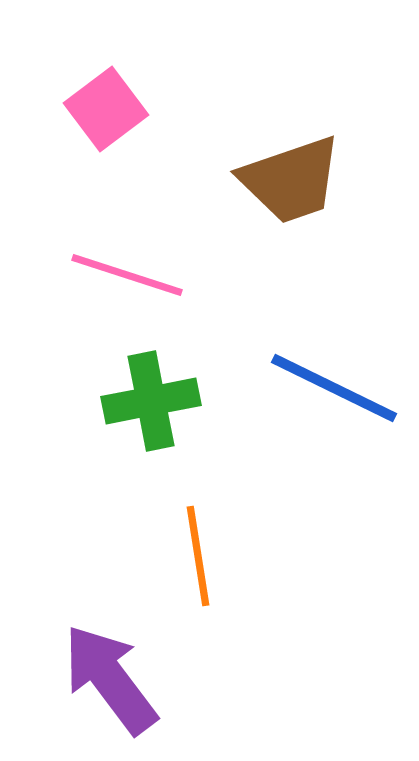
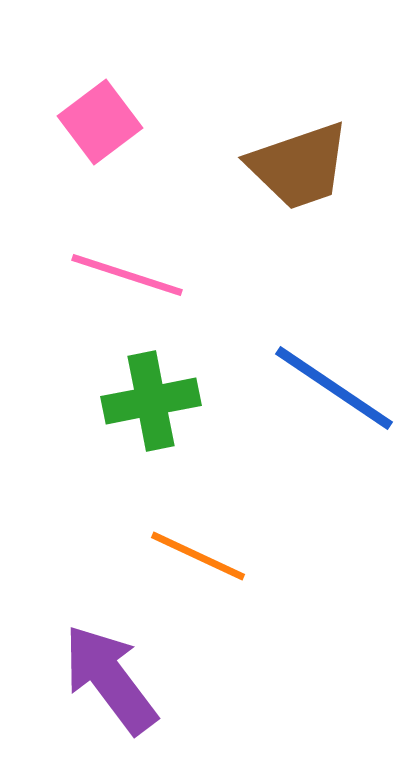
pink square: moved 6 px left, 13 px down
brown trapezoid: moved 8 px right, 14 px up
blue line: rotated 8 degrees clockwise
orange line: rotated 56 degrees counterclockwise
